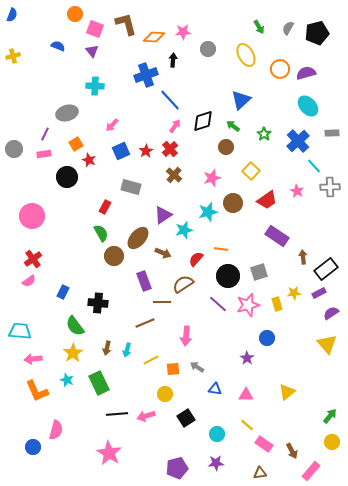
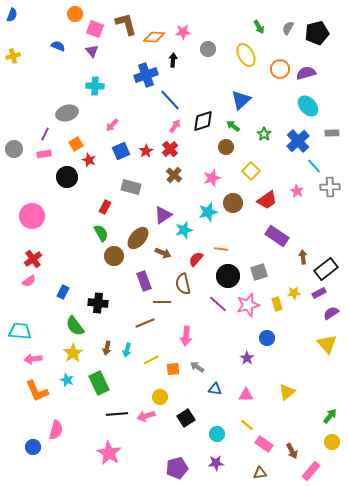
brown semicircle at (183, 284): rotated 70 degrees counterclockwise
yellow circle at (165, 394): moved 5 px left, 3 px down
